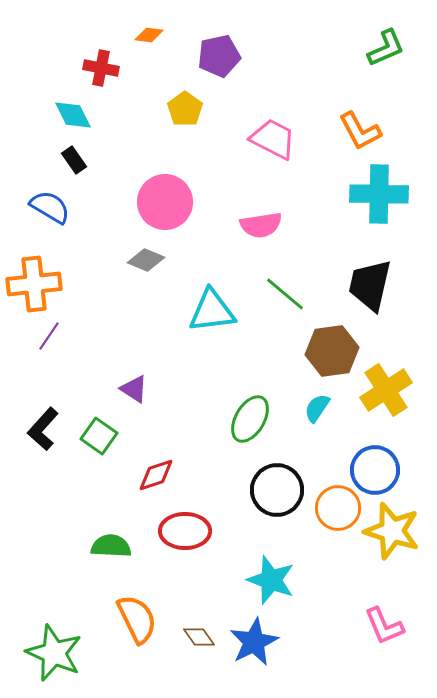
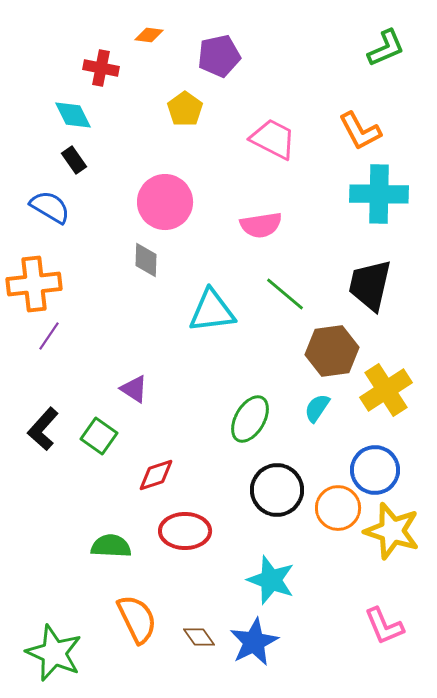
gray diamond: rotated 69 degrees clockwise
